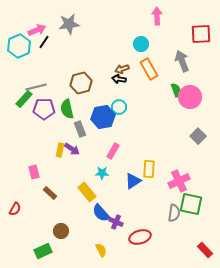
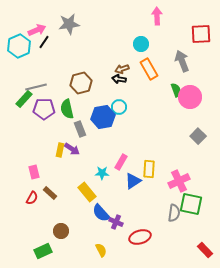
pink rectangle at (113, 151): moved 8 px right, 11 px down
red semicircle at (15, 209): moved 17 px right, 11 px up
